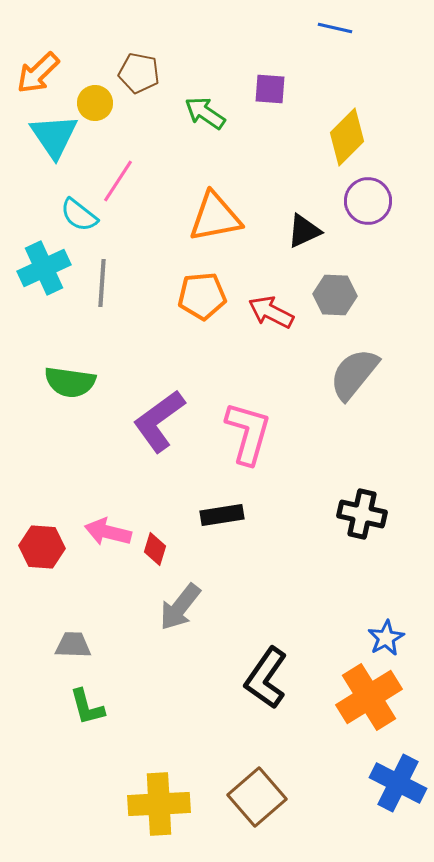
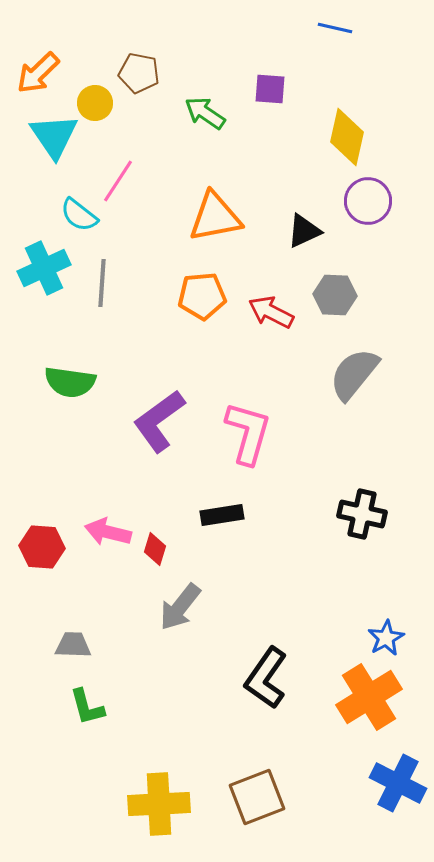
yellow diamond: rotated 32 degrees counterclockwise
brown square: rotated 20 degrees clockwise
